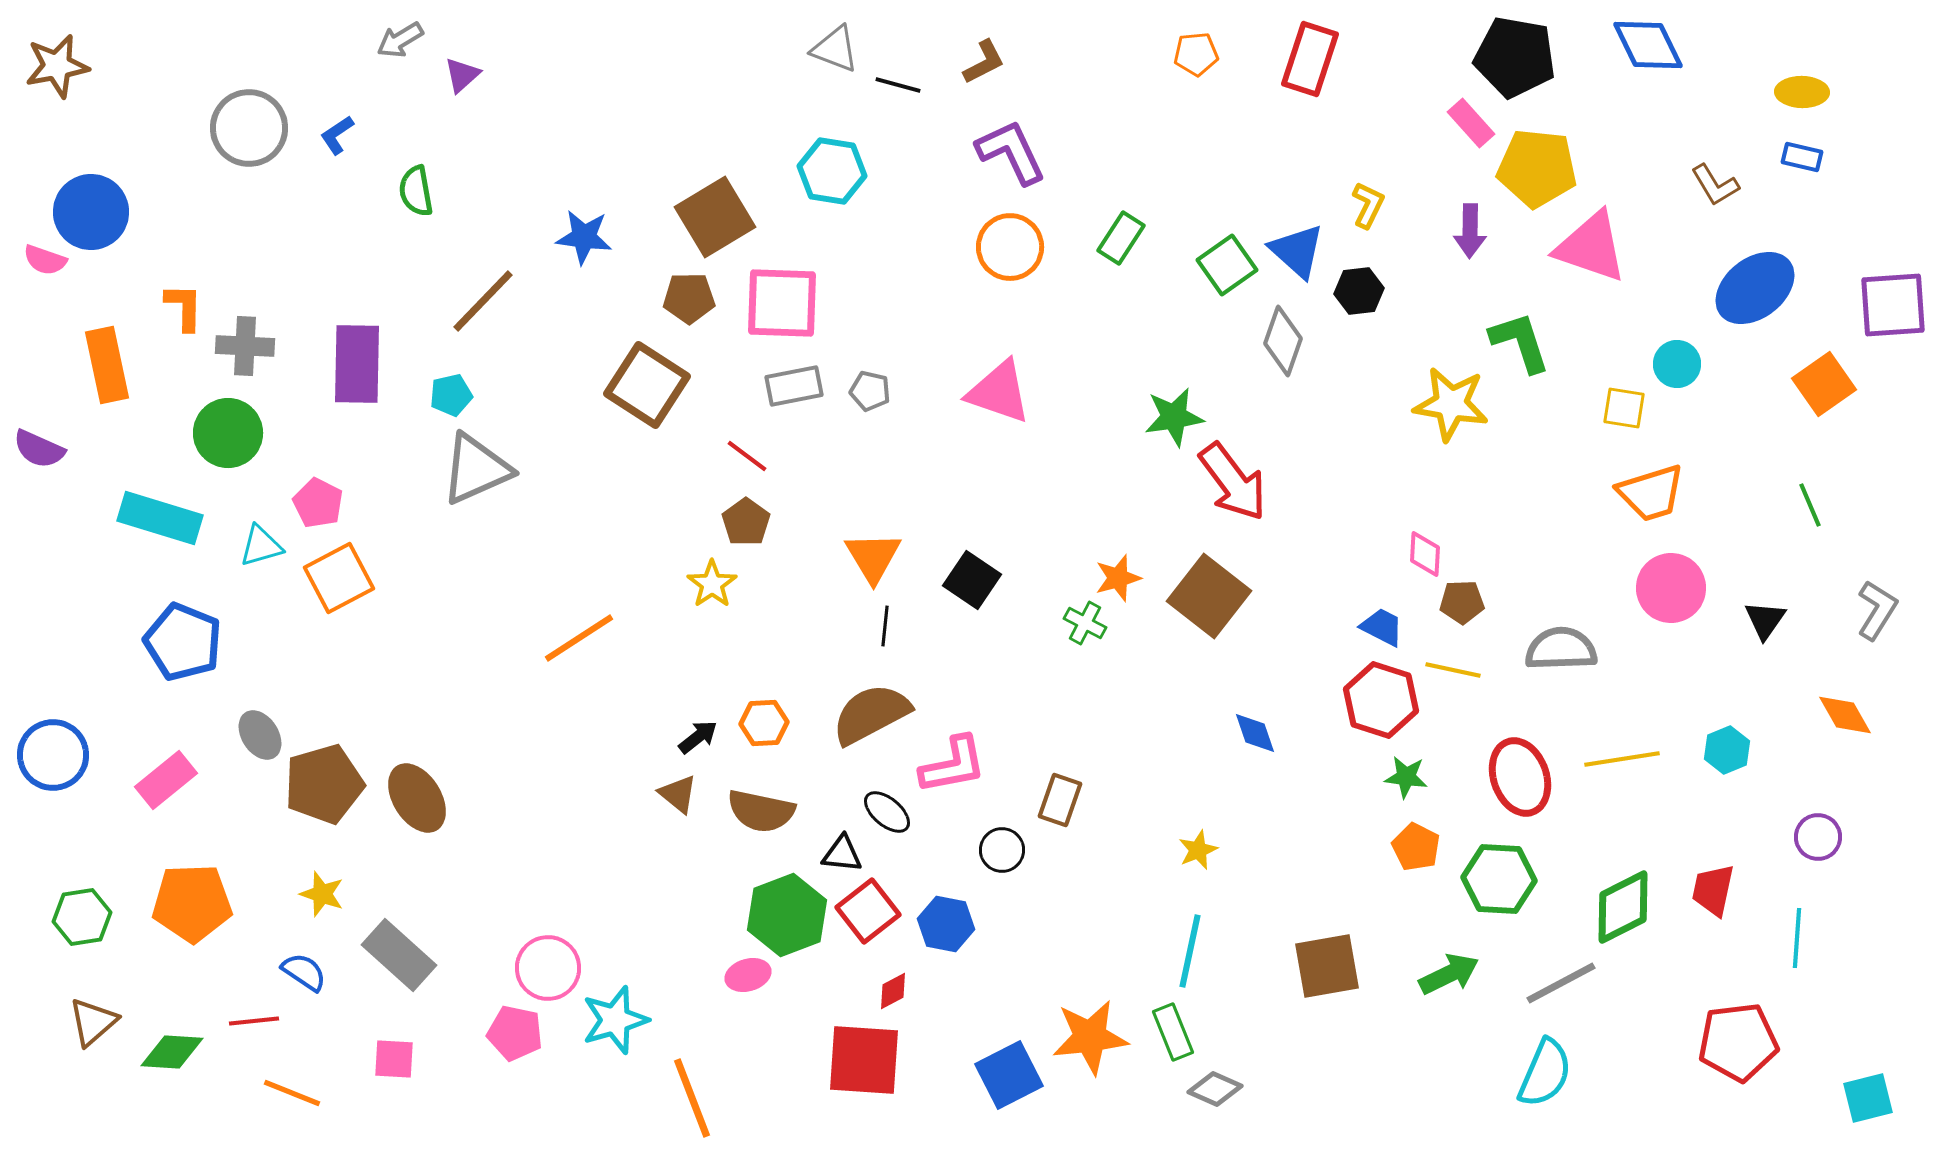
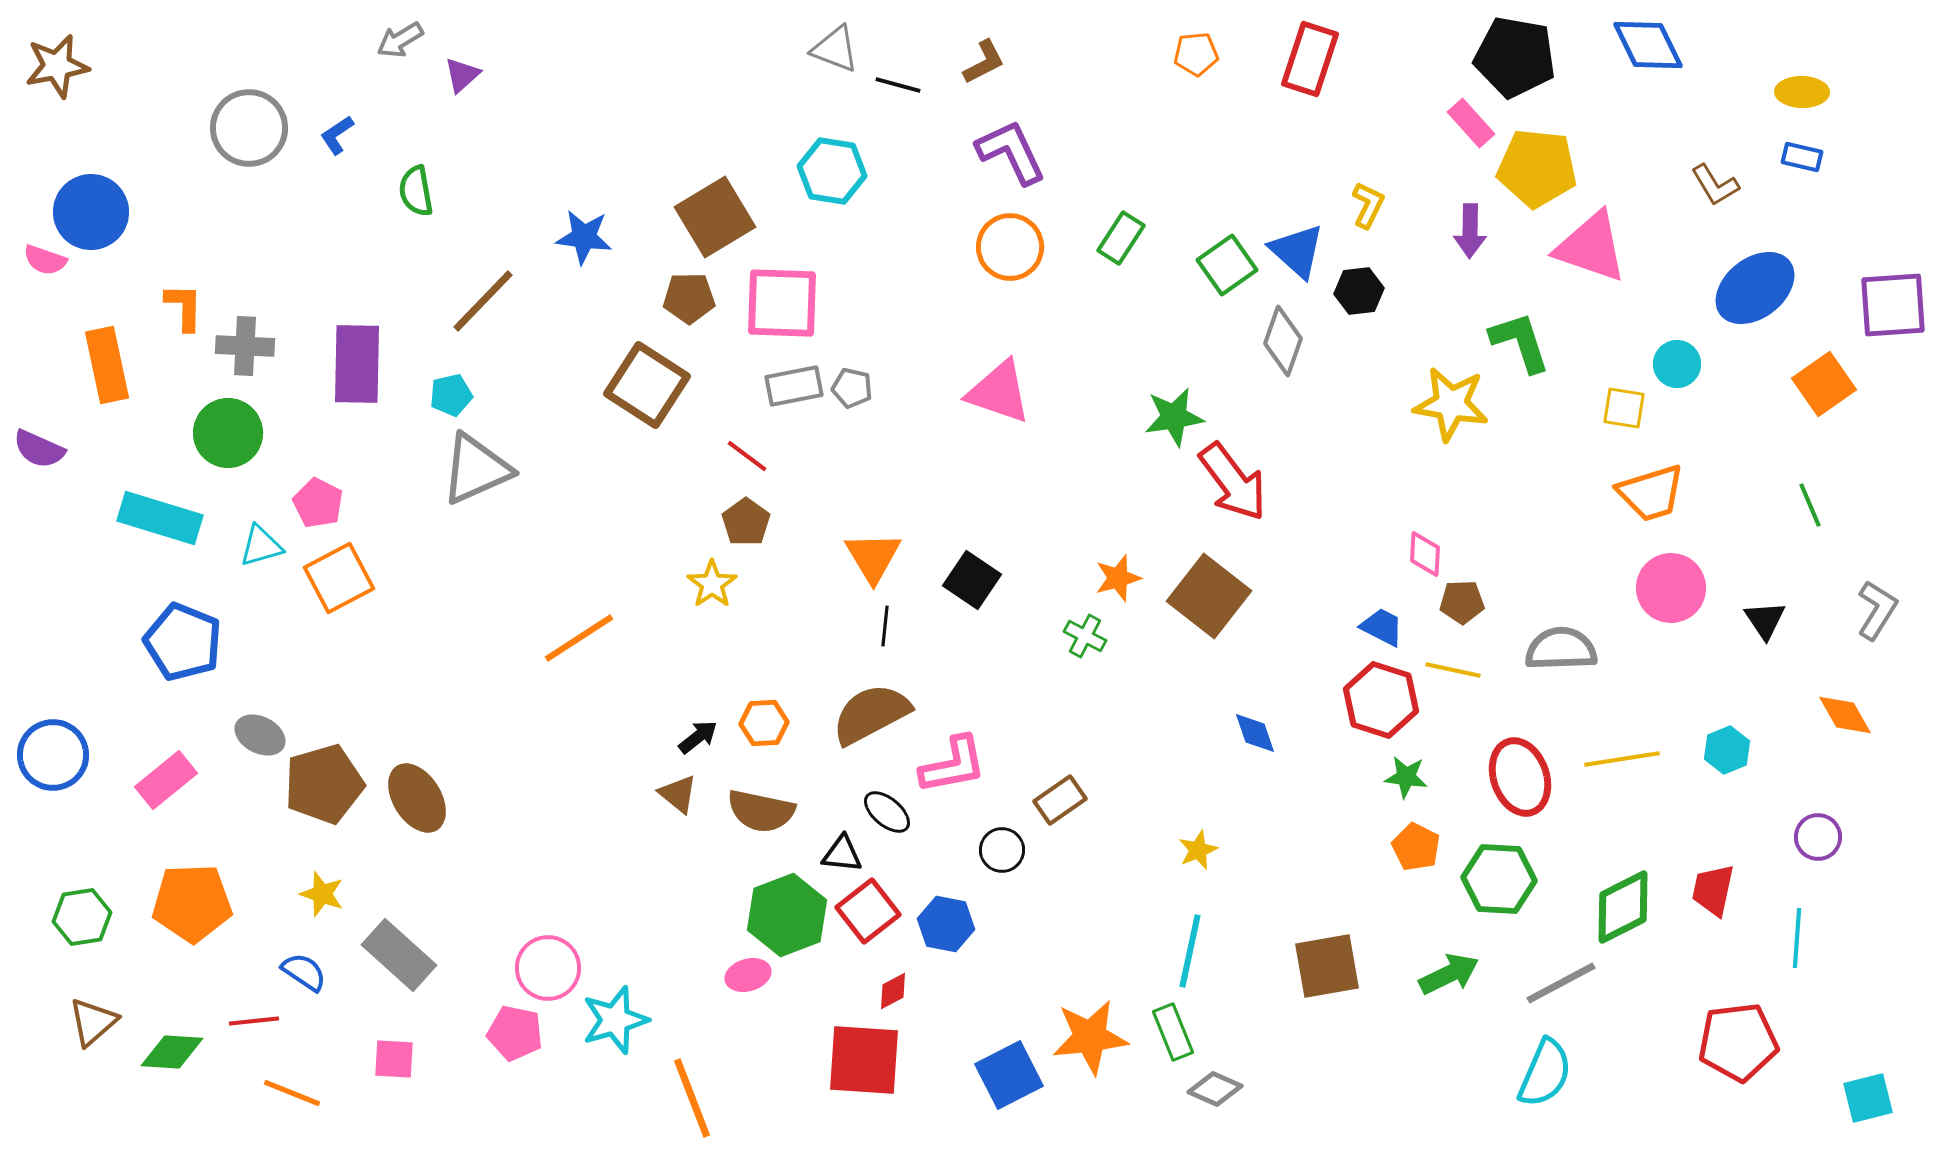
gray pentagon at (870, 391): moved 18 px left, 3 px up
black triangle at (1765, 620): rotated 9 degrees counterclockwise
green cross at (1085, 623): moved 13 px down
gray ellipse at (260, 735): rotated 30 degrees counterclockwise
brown rectangle at (1060, 800): rotated 36 degrees clockwise
